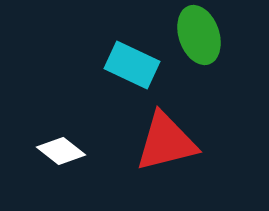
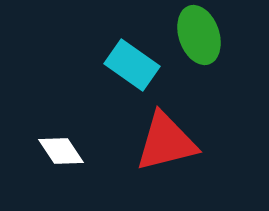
cyan rectangle: rotated 10 degrees clockwise
white diamond: rotated 18 degrees clockwise
